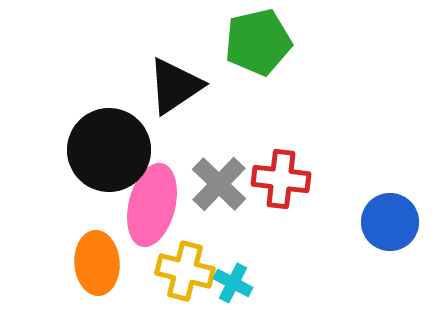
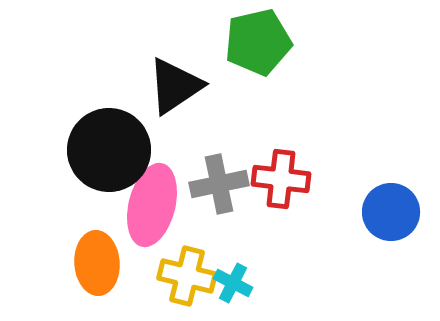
gray cross: rotated 34 degrees clockwise
blue circle: moved 1 px right, 10 px up
yellow cross: moved 2 px right, 5 px down
